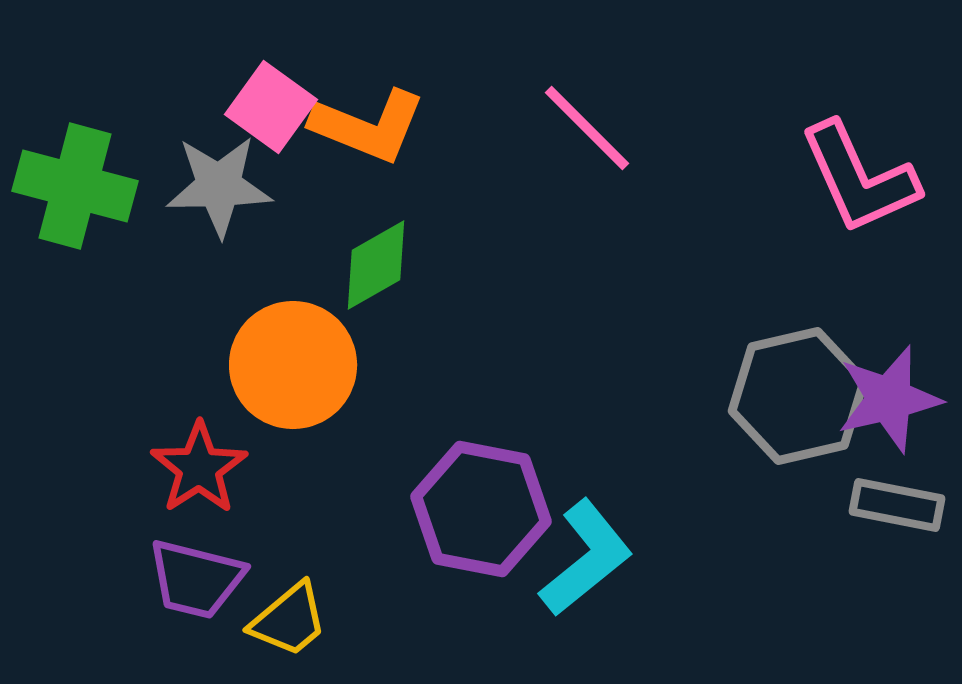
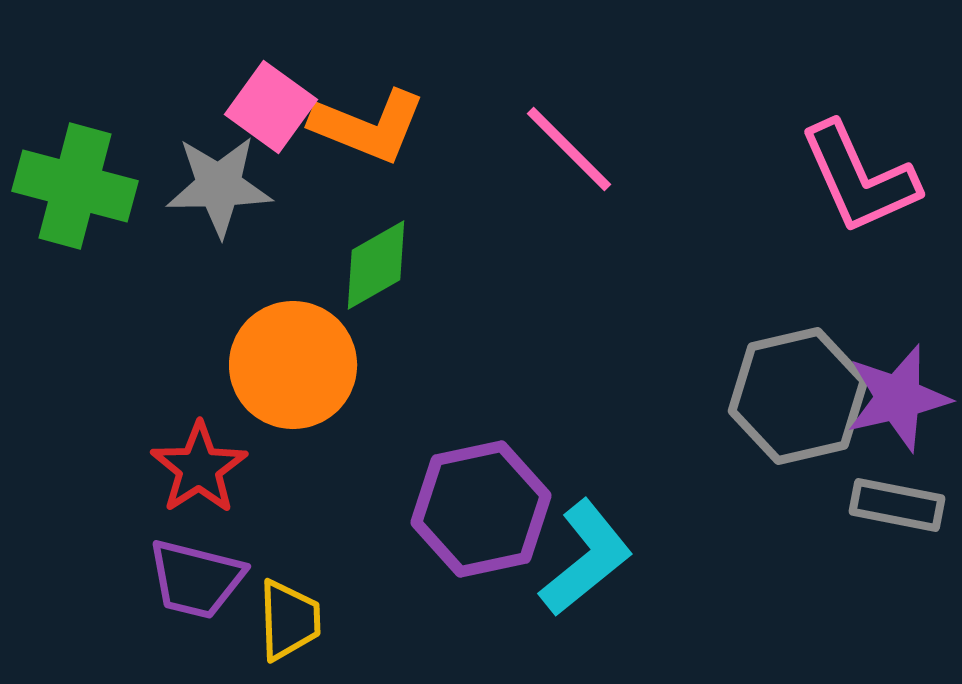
pink line: moved 18 px left, 21 px down
purple star: moved 9 px right, 1 px up
purple hexagon: rotated 23 degrees counterclockwise
yellow trapezoid: rotated 52 degrees counterclockwise
